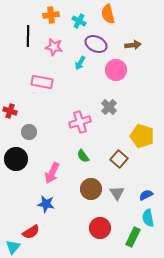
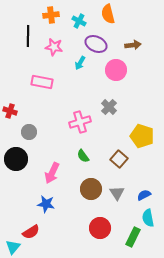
blue semicircle: moved 2 px left
